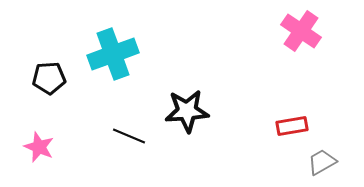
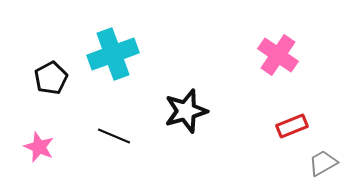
pink cross: moved 23 px left, 24 px down
black pentagon: moved 2 px right; rotated 24 degrees counterclockwise
black star: moved 1 px left; rotated 12 degrees counterclockwise
red rectangle: rotated 12 degrees counterclockwise
black line: moved 15 px left
gray trapezoid: moved 1 px right, 1 px down
